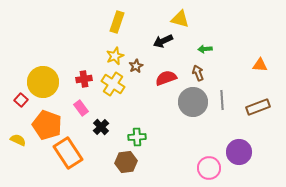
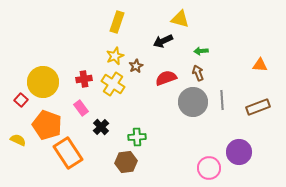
green arrow: moved 4 px left, 2 px down
